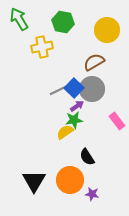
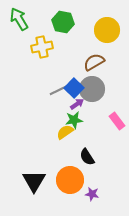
purple arrow: moved 2 px up
